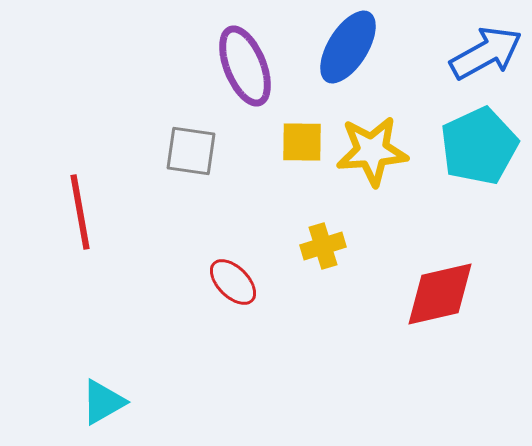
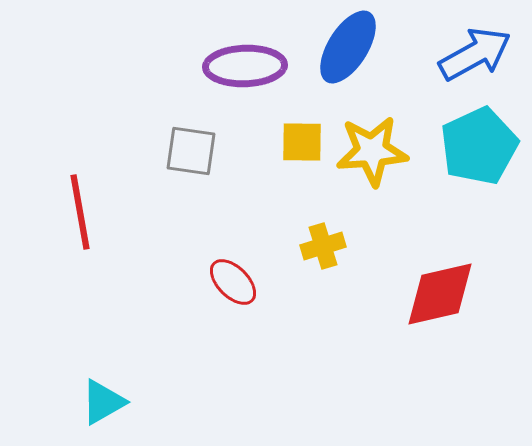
blue arrow: moved 11 px left, 1 px down
purple ellipse: rotated 70 degrees counterclockwise
